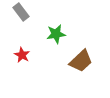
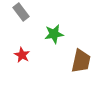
green star: moved 2 px left
brown trapezoid: rotated 35 degrees counterclockwise
